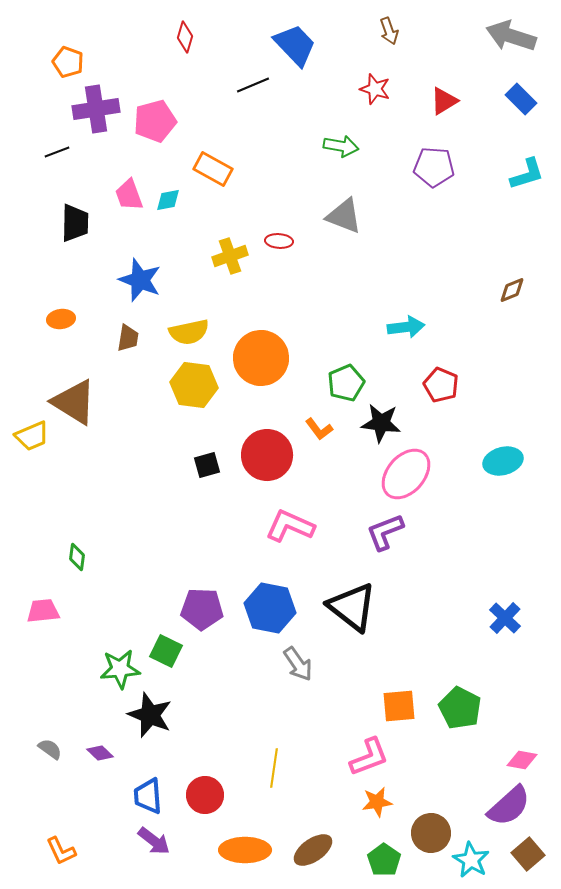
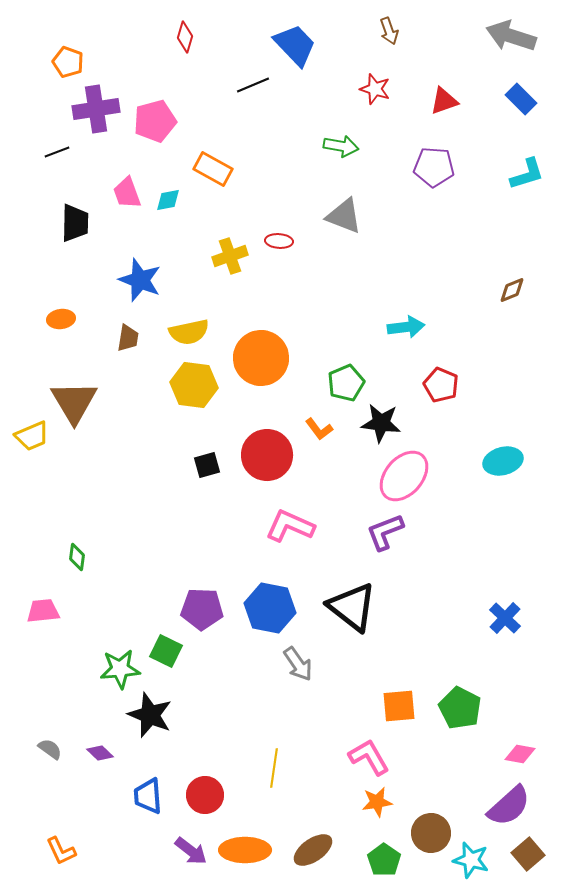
red triangle at (444, 101): rotated 12 degrees clockwise
pink trapezoid at (129, 195): moved 2 px left, 2 px up
brown triangle at (74, 402): rotated 27 degrees clockwise
pink ellipse at (406, 474): moved 2 px left, 2 px down
pink L-shape at (369, 757): rotated 99 degrees counterclockwise
pink diamond at (522, 760): moved 2 px left, 6 px up
purple arrow at (154, 841): moved 37 px right, 10 px down
cyan star at (471, 860): rotated 15 degrees counterclockwise
